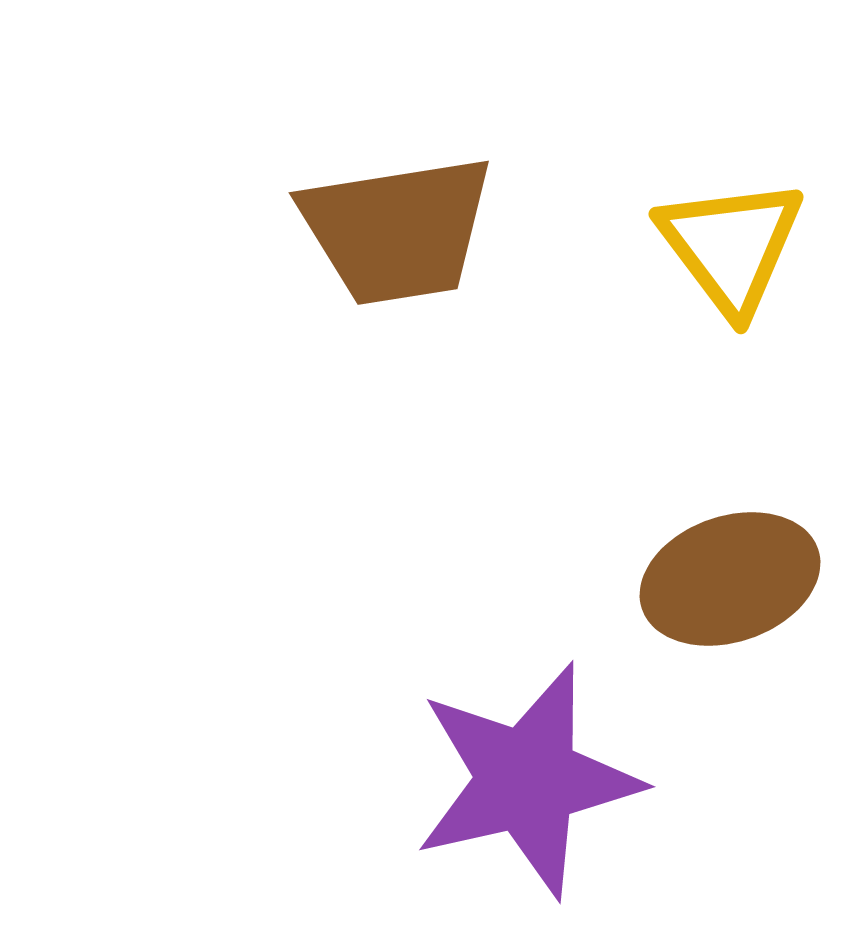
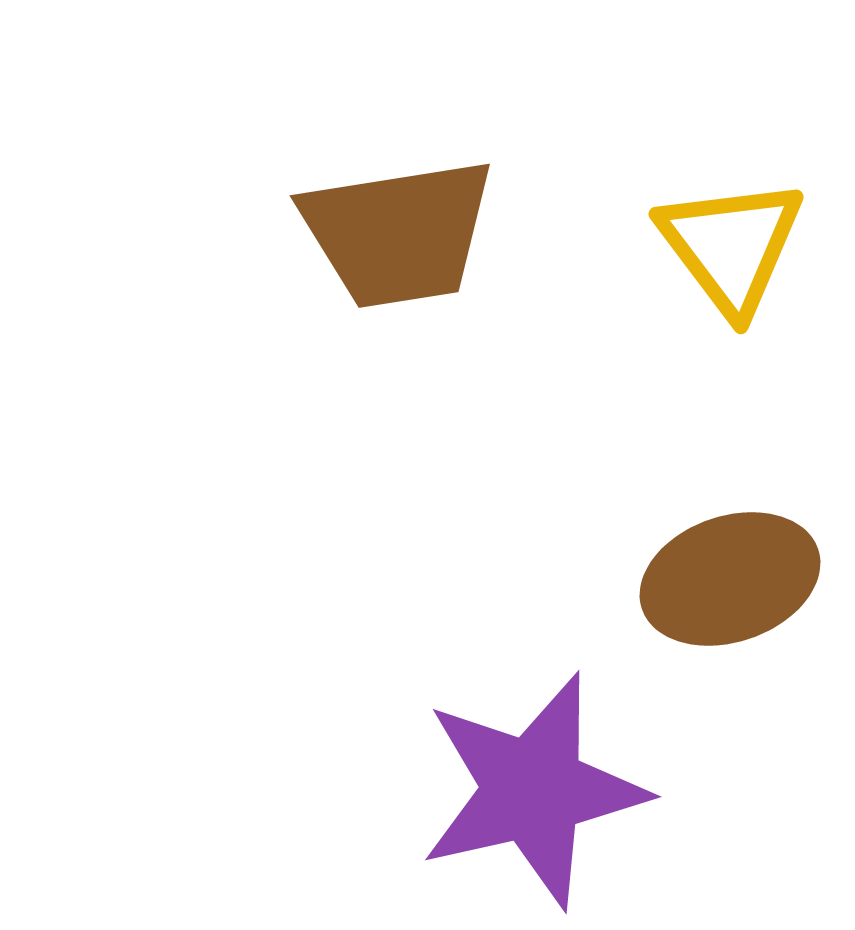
brown trapezoid: moved 1 px right, 3 px down
purple star: moved 6 px right, 10 px down
